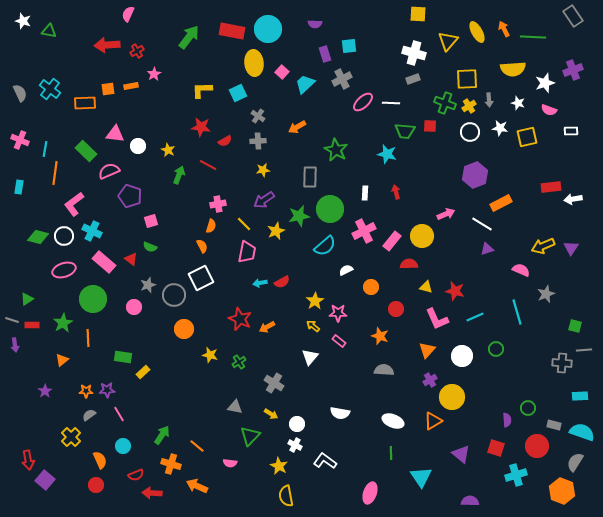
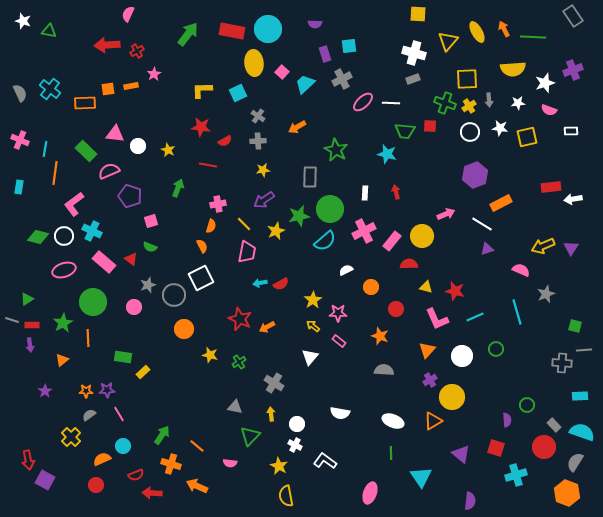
green arrow at (189, 37): moved 1 px left, 3 px up
white star at (518, 103): rotated 24 degrees counterclockwise
red line at (208, 165): rotated 18 degrees counterclockwise
green arrow at (179, 175): moved 1 px left, 13 px down
cyan semicircle at (325, 246): moved 5 px up
red semicircle at (282, 282): moved 1 px left, 2 px down
green circle at (93, 299): moved 3 px down
yellow star at (315, 301): moved 2 px left, 1 px up
purple arrow at (15, 345): moved 15 px right
green circle at (528, 408): moved 1 px left, 3 px up
yellow arrow at (271, 414): rotated 128 degrees counterclockwise
gray rectangle at (554, 425): rotated 32 degrees clockwise
red circle at (537, 446): moved 7 px right, 1 px down
orange semicircle at (100, 460): moved 2 px right, 1 px up; rotated 90 degrees counterclockwise
purple square at (45, 480): rotated 12 degrees counterclockwise
orange hexagon at (562, 491): moved 5 px right, 2 px down
purple semicircle at (470, 501): rotated 96 degrees clockwise
